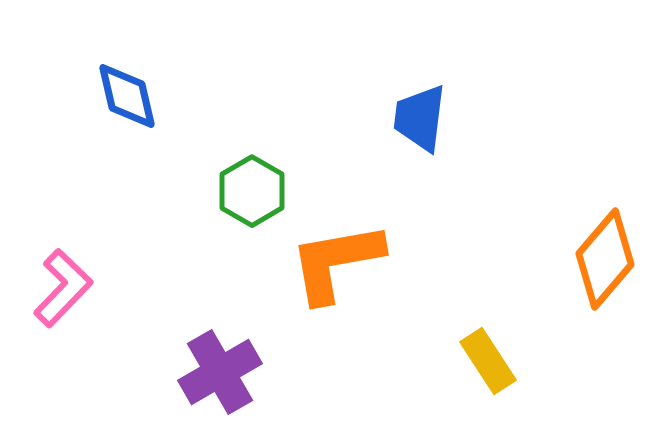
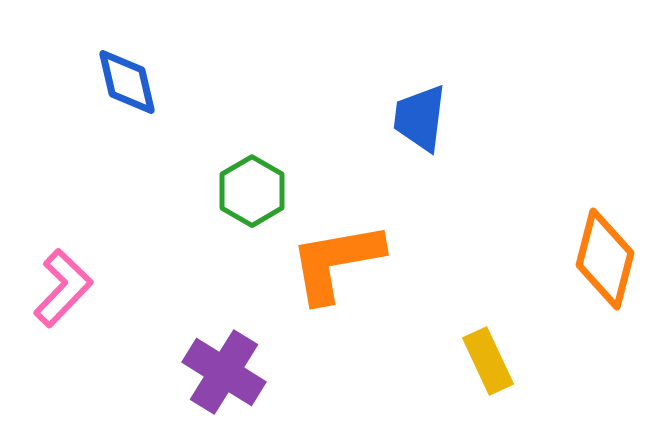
blue diamond: moved 14 px up
orange diamond: rotated 26 degrees counterclockwise
yellow rectangle: rotated 8 degrees clockwise
purple cross: moved 4 px right; rotated 28 degrees counterclockwise
